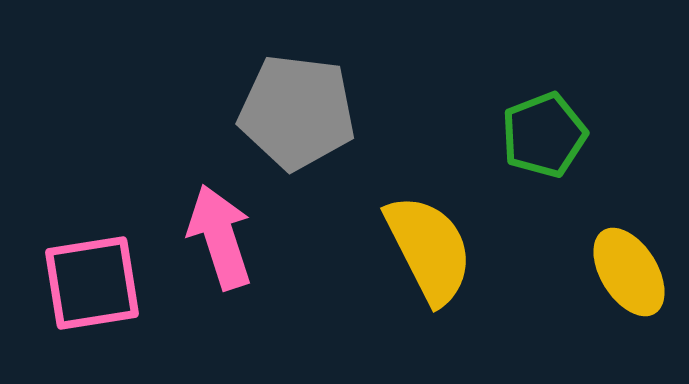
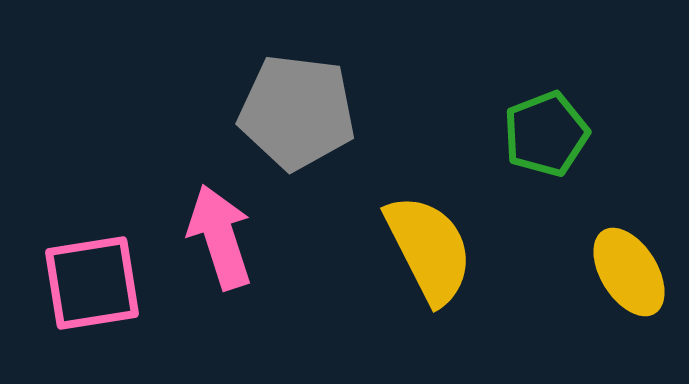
green pentagon: moved 2 px right, 1 px up
